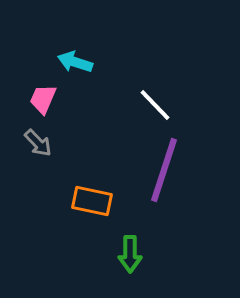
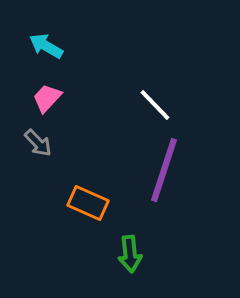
cyan arrow: moved 29 px left, 16 px up; rotated 12 degrees clockwise
pink trapezoid: moved 4 px right, 1 px up; rotated 20 degrees clockwise
orange rectangle: moved 4 px left, 2 px down; rotated 12 degrees clockwise
green arrow: rotated 6 degrees counterclockwise
